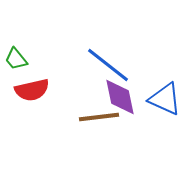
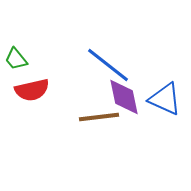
purple diamond: moved 4 px right
